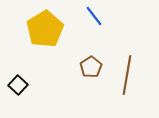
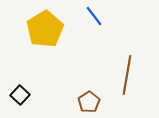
brown pentagon: moved 2 px left, 35 px down
black square: moved 2 px right, 10 px down
